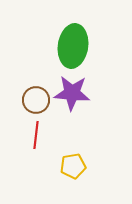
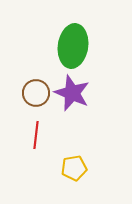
purple star: rotated 18 degrees clockwise
brown circle: moved 7 px up
yellow pentagon: moved 1 px right, 2 px down
